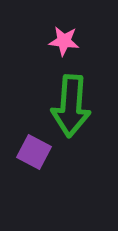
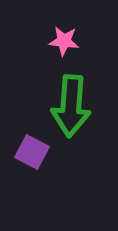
purple square: moved 2 px left
